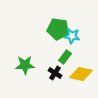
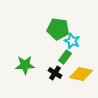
cyan star: moved 5 px down; rotated 14 degrees clockwise
